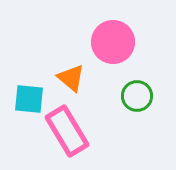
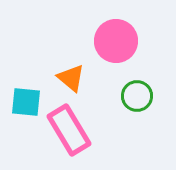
pink circle: moved 3 px right, 1 px up
cyan square: moved 3 px left, 3 px down
pink rectangle: moved 2 px right, 1 px up
